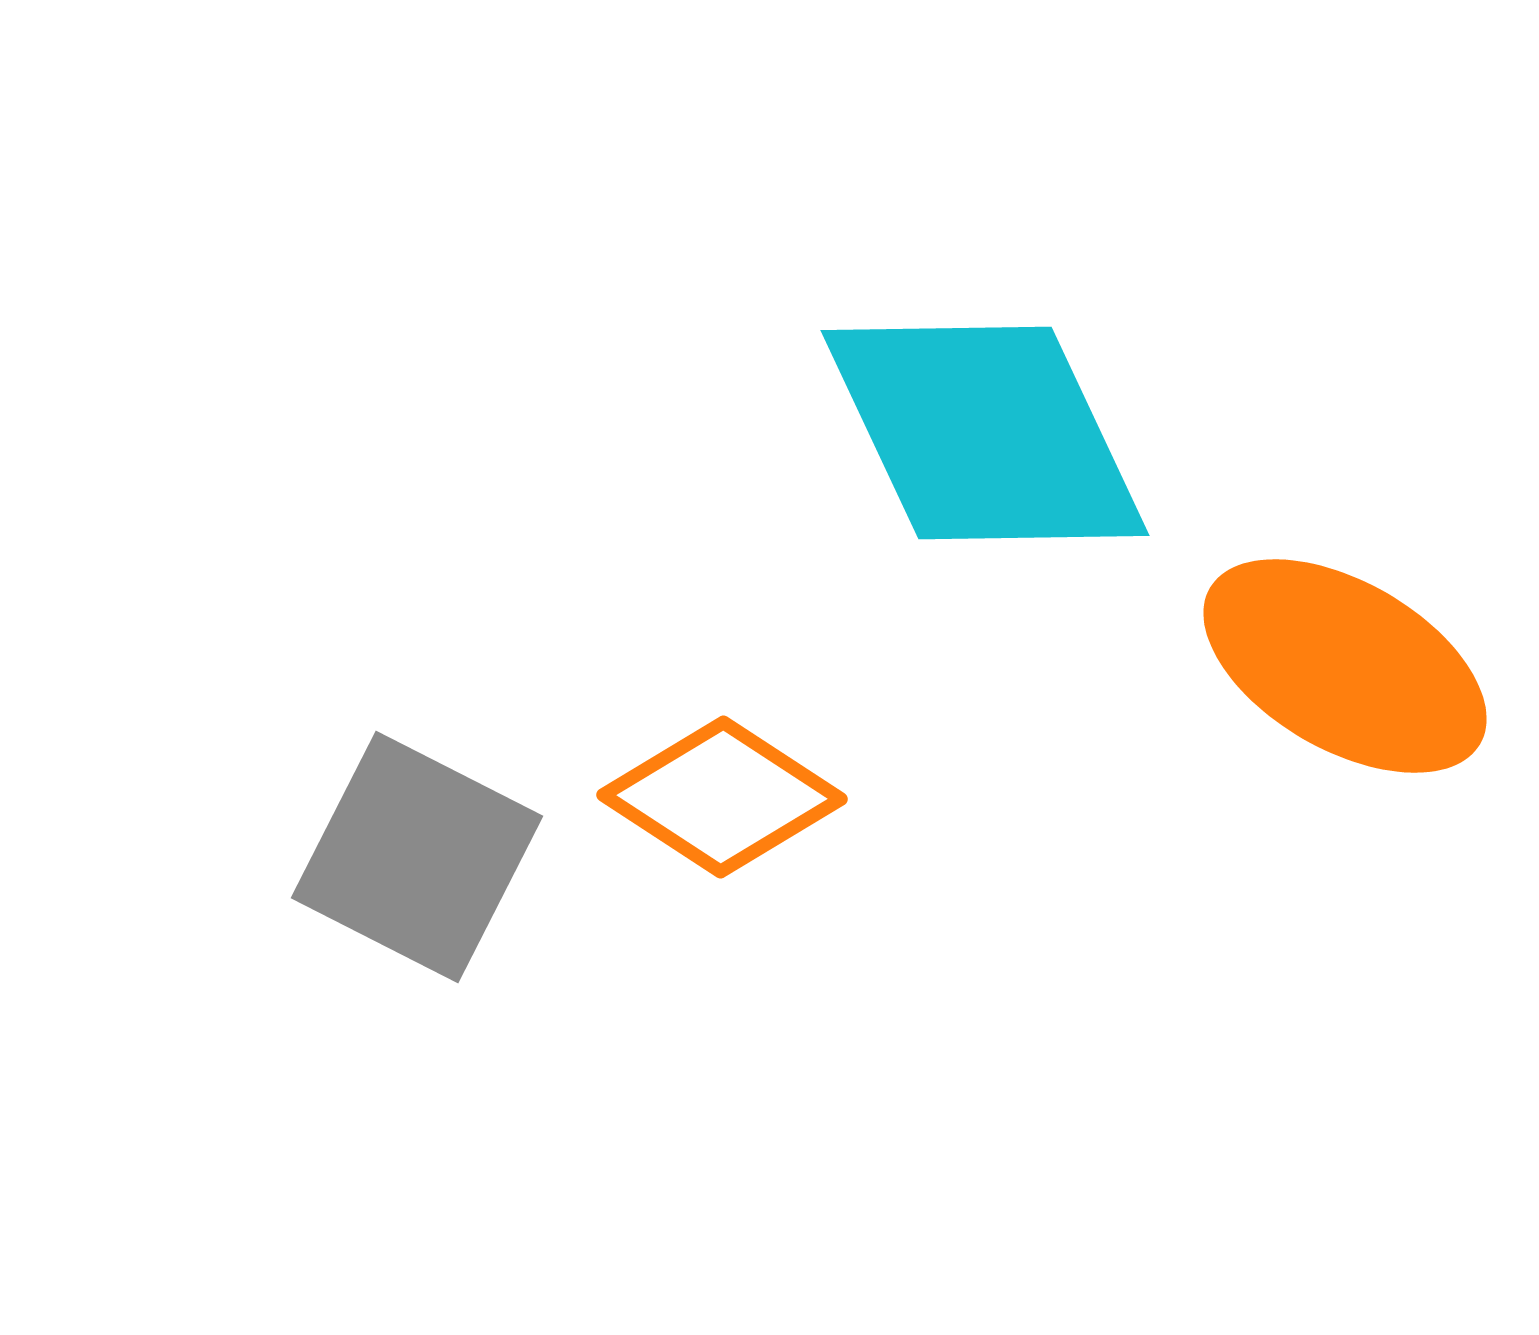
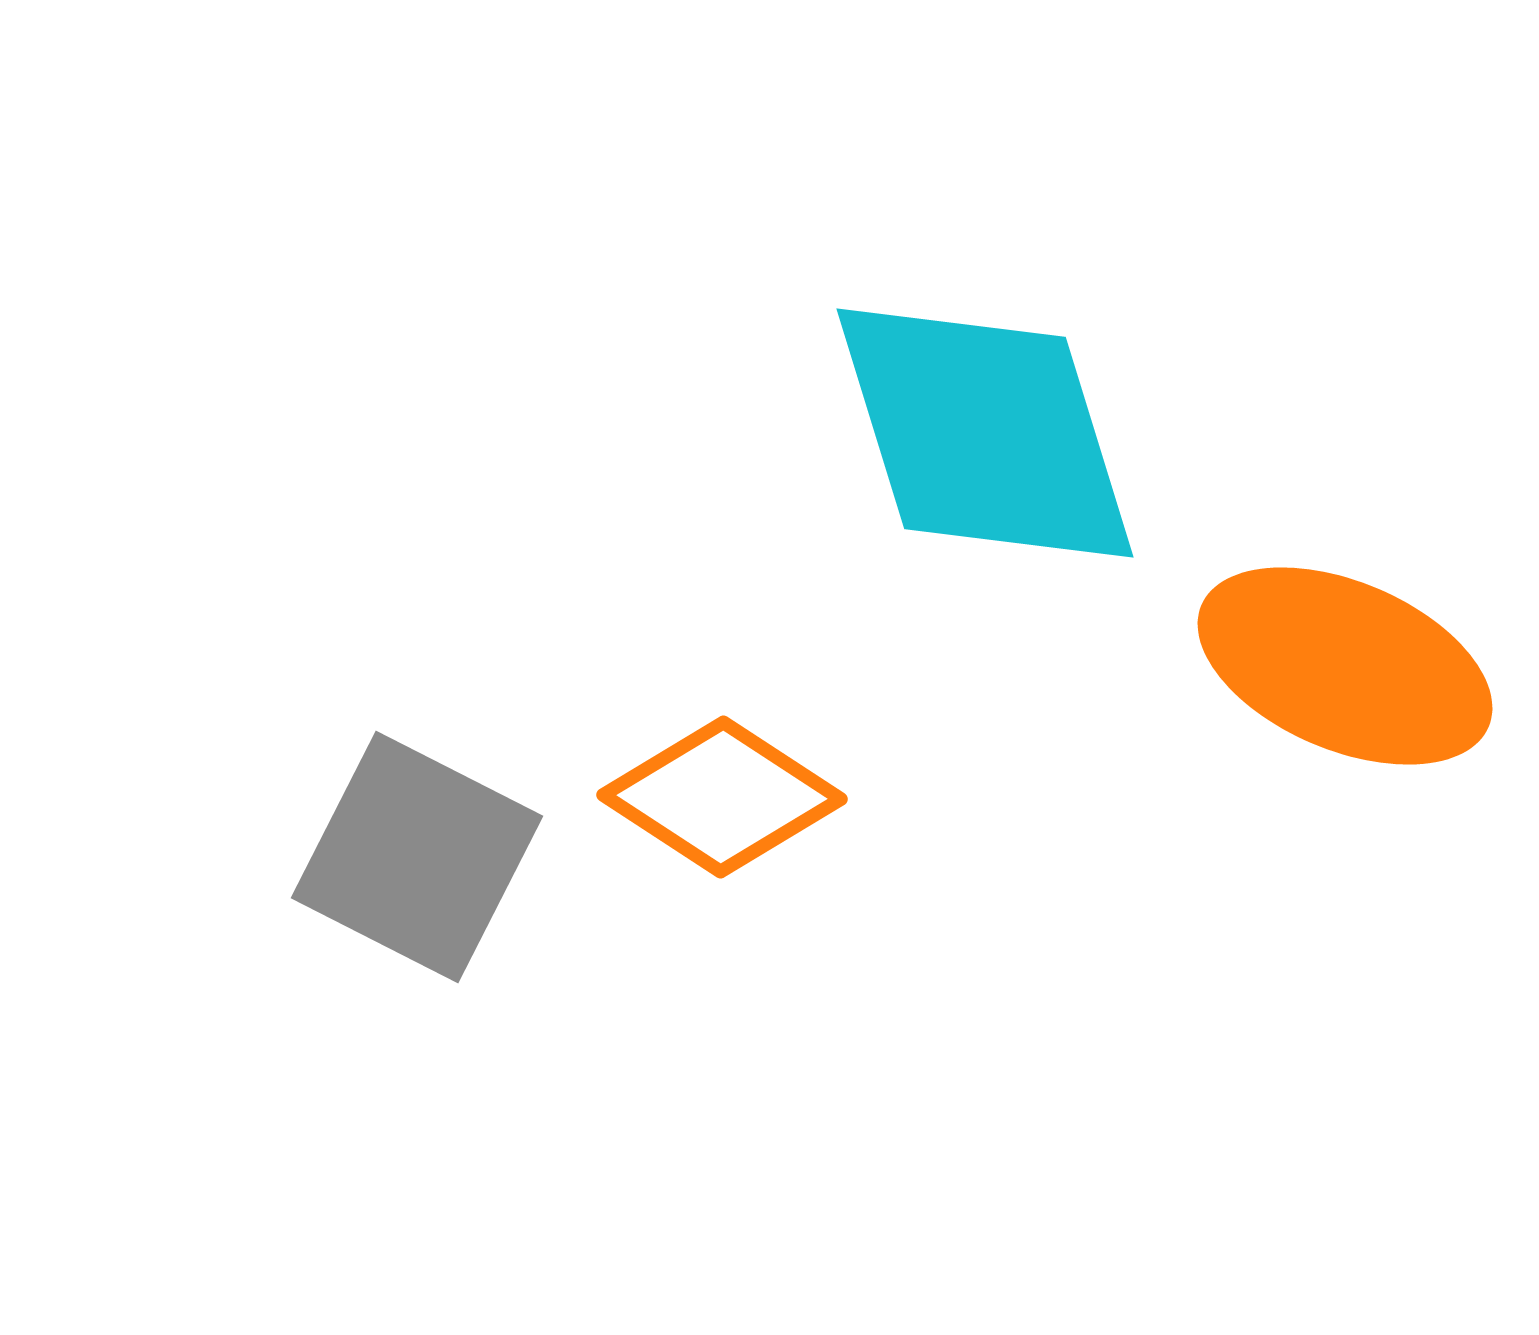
cyan diamond: rotated 8 degrees clockwise
orange ellipse: rotated 7 degrees counterclockwise
